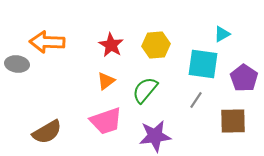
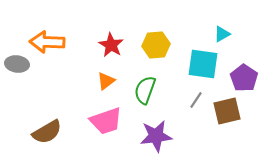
green semicircle: rotated 20 degrees counterclockwise
brown square: moved 6 px left, 10 px up; rotated 12 degrees counterclockwise
purple star: moved 1 px right
